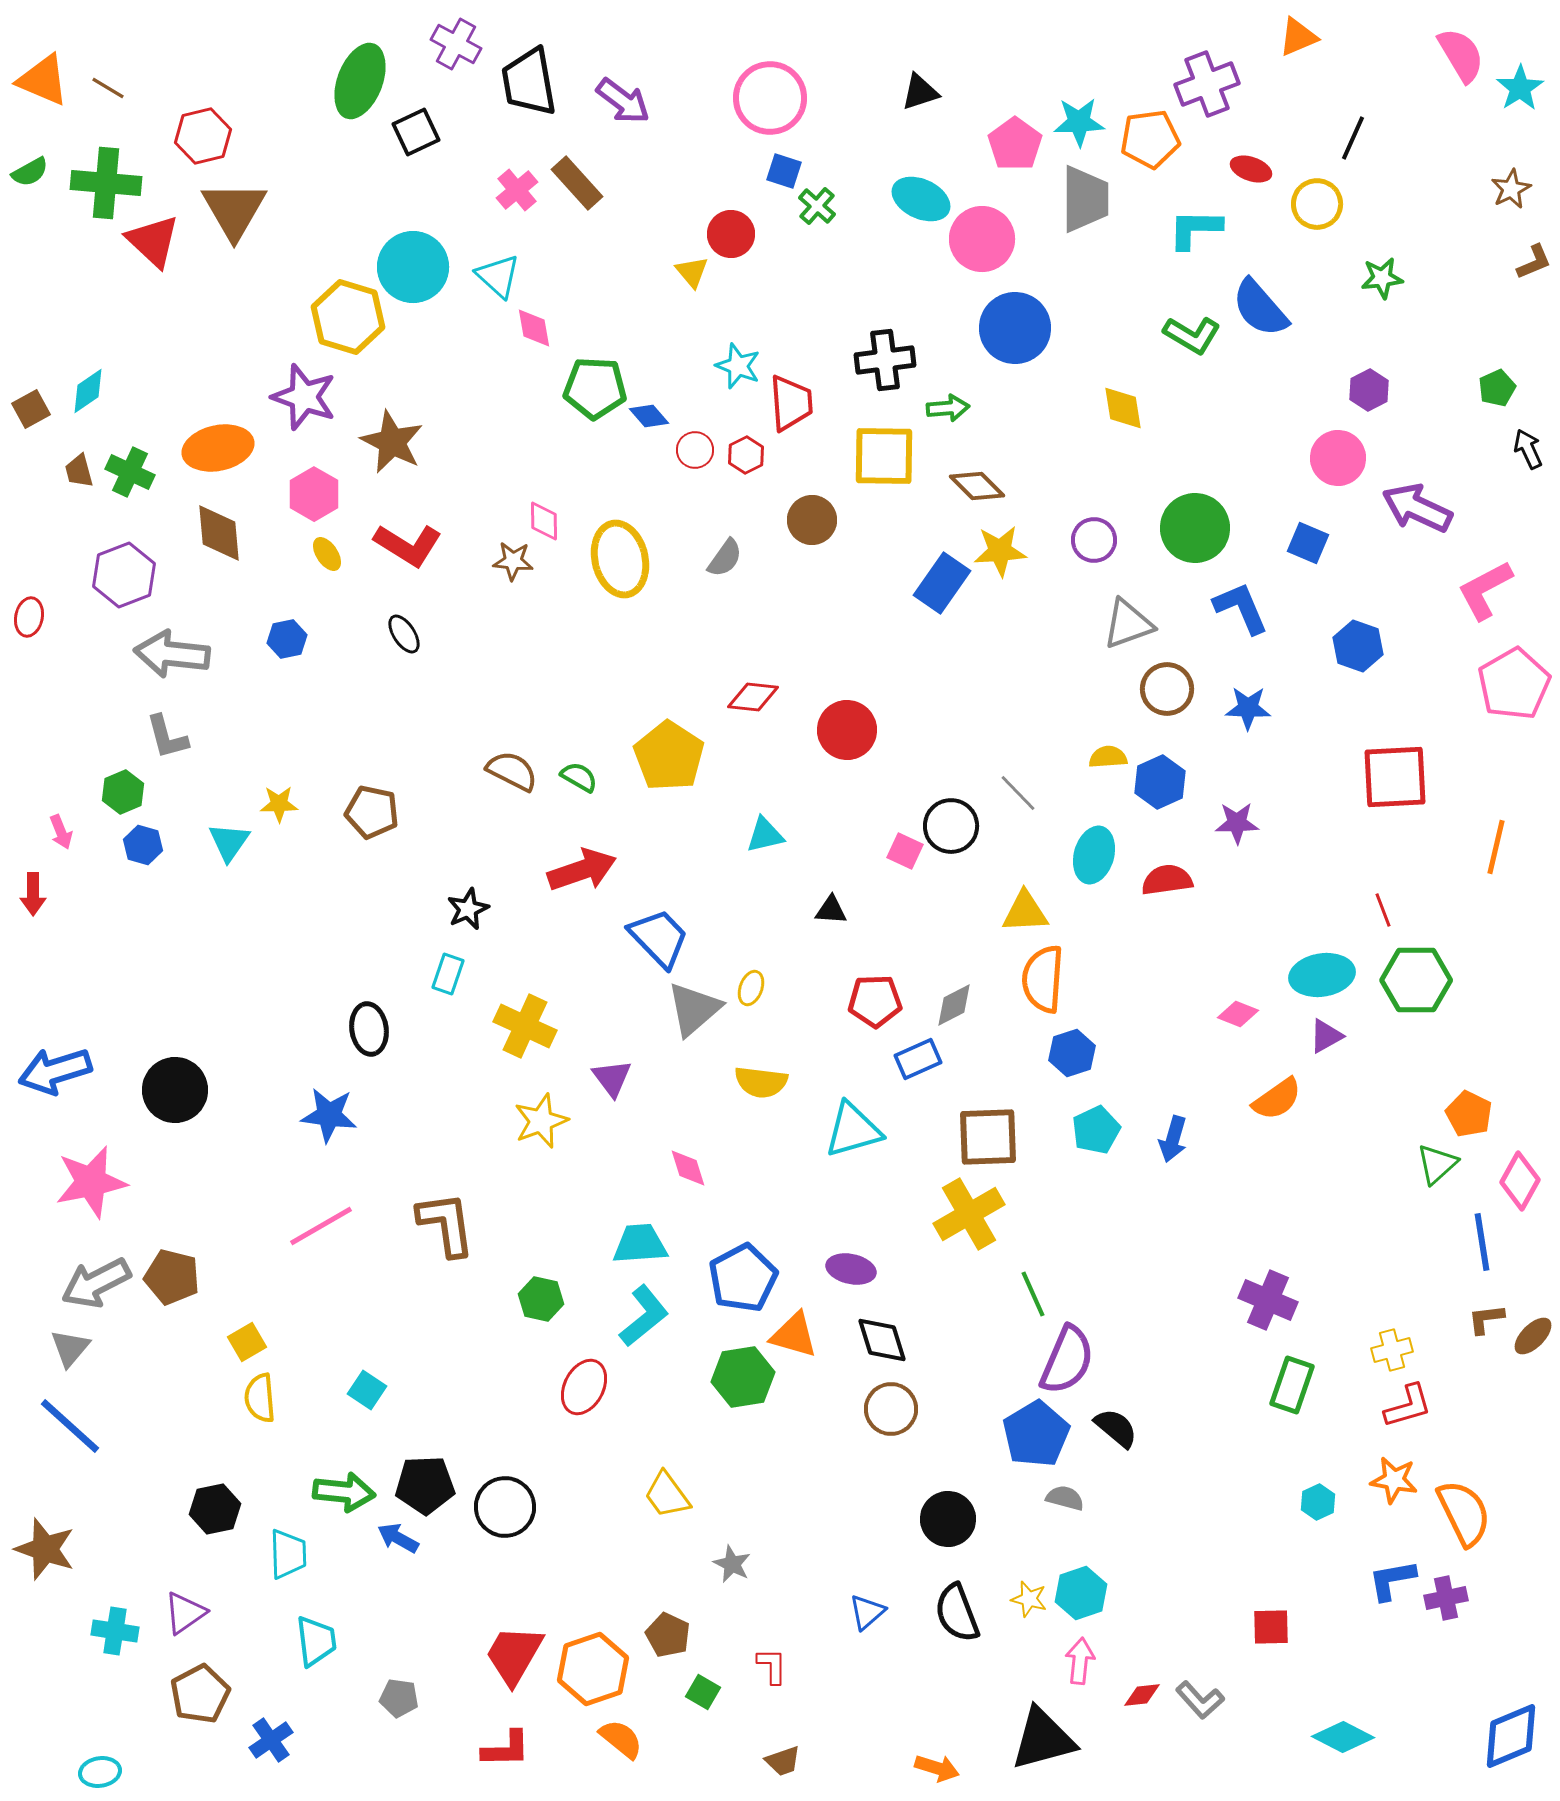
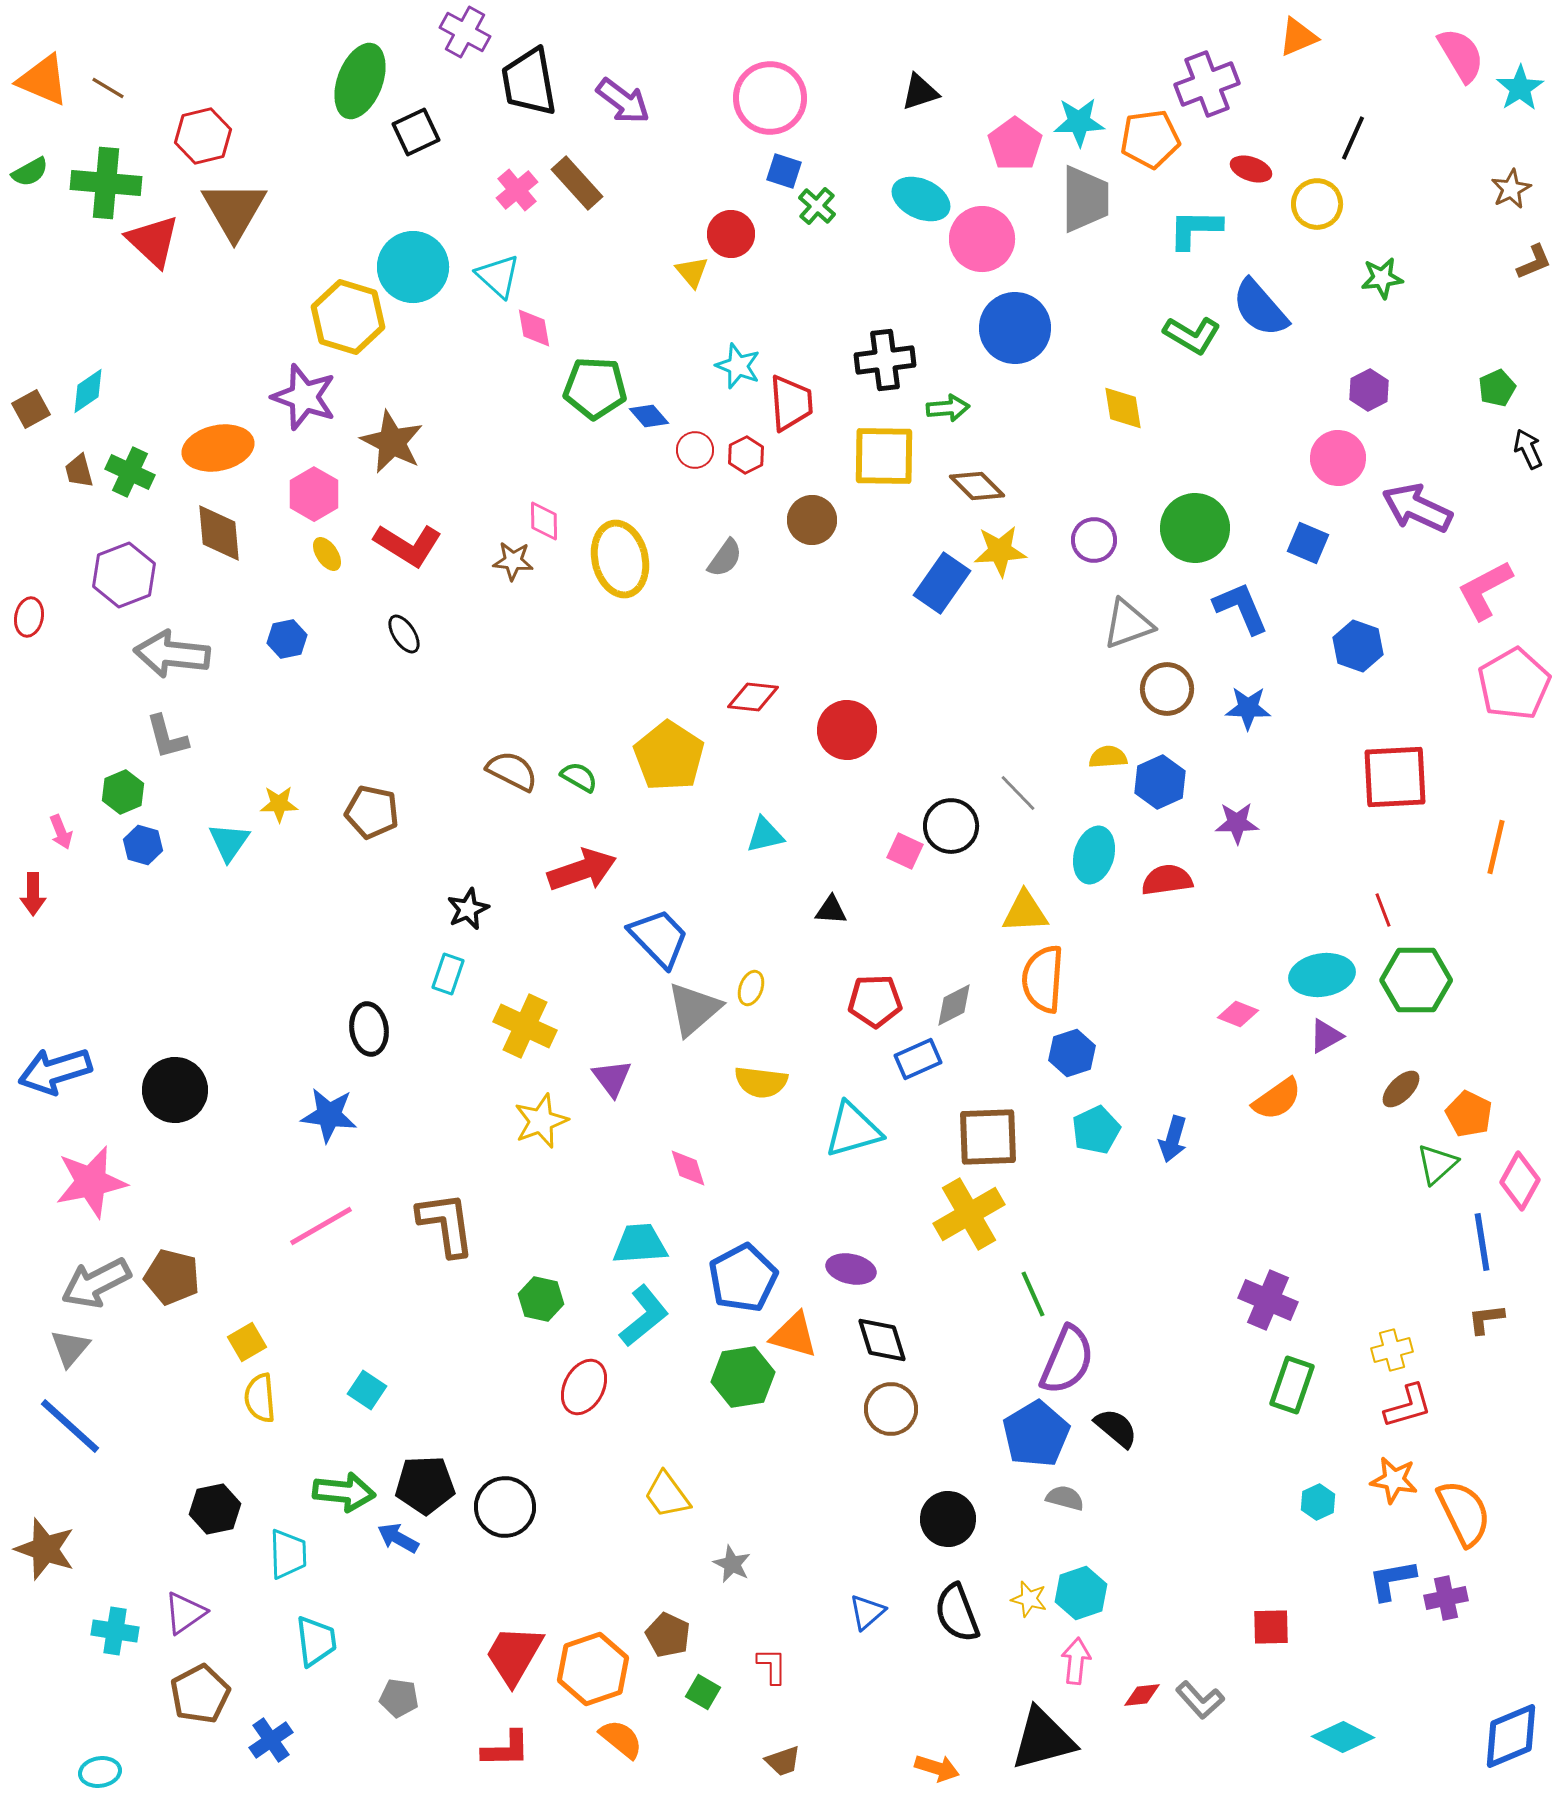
purple cross at (456, 44): moved 9 px right, 12 px up
brown ellipse at (1533, 1336): moved 132 px left, 247 px up
pink arrow at (1080, 1661): moved 4 px left
